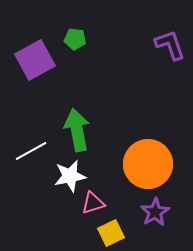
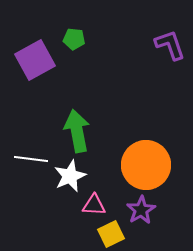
green pentagon: moved 1 px left
green arrow: moved 1 px down
white line: moved 8 px down; rotated 36 degrees clockwise
orange circle: moved 2 px left, 1 px down
white star: rotated 12 degrees counterclockwise
pink triangle: moved 1 px right, 2 px down; rotated 20 degrees clockwise
purple star: moved 14 px left, 2 px up
yellow square: moved 1 px down
